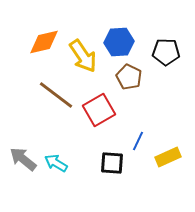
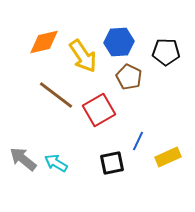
black square: rotated 15 degrees counterclockwise
